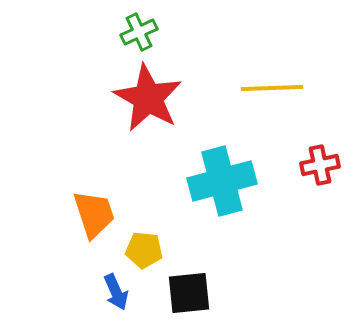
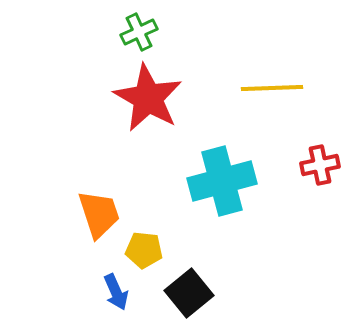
orange trapezoid: moved 5 px right
black square: rotated 33 degrees counterclockwise
